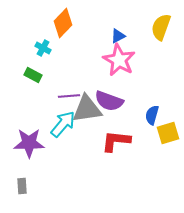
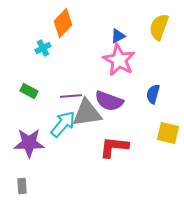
yellow semicircle: moved 2 px left
cyan cross: rotated 35 degrees clockwise
green rectangle: moved 4 px left, 16 px down
purple line: moved 2 px right
gray triangle: moved 4 px down
blue semicircle: moved 1 px right, 21 px up
yellow square: rotated 30 degrees clockwise
red L-shape: moved 2 px left, 6 px down
